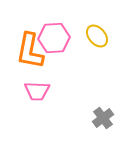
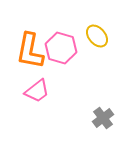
pink hexagon: moved 7 px right, 10 px down; rotated 20 degrees clockwise
pink trapezoid: rotated 40 degrees counterclockwise
